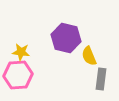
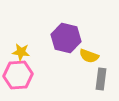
yellow semicircle: rotated 48 degrees counterclockwise
